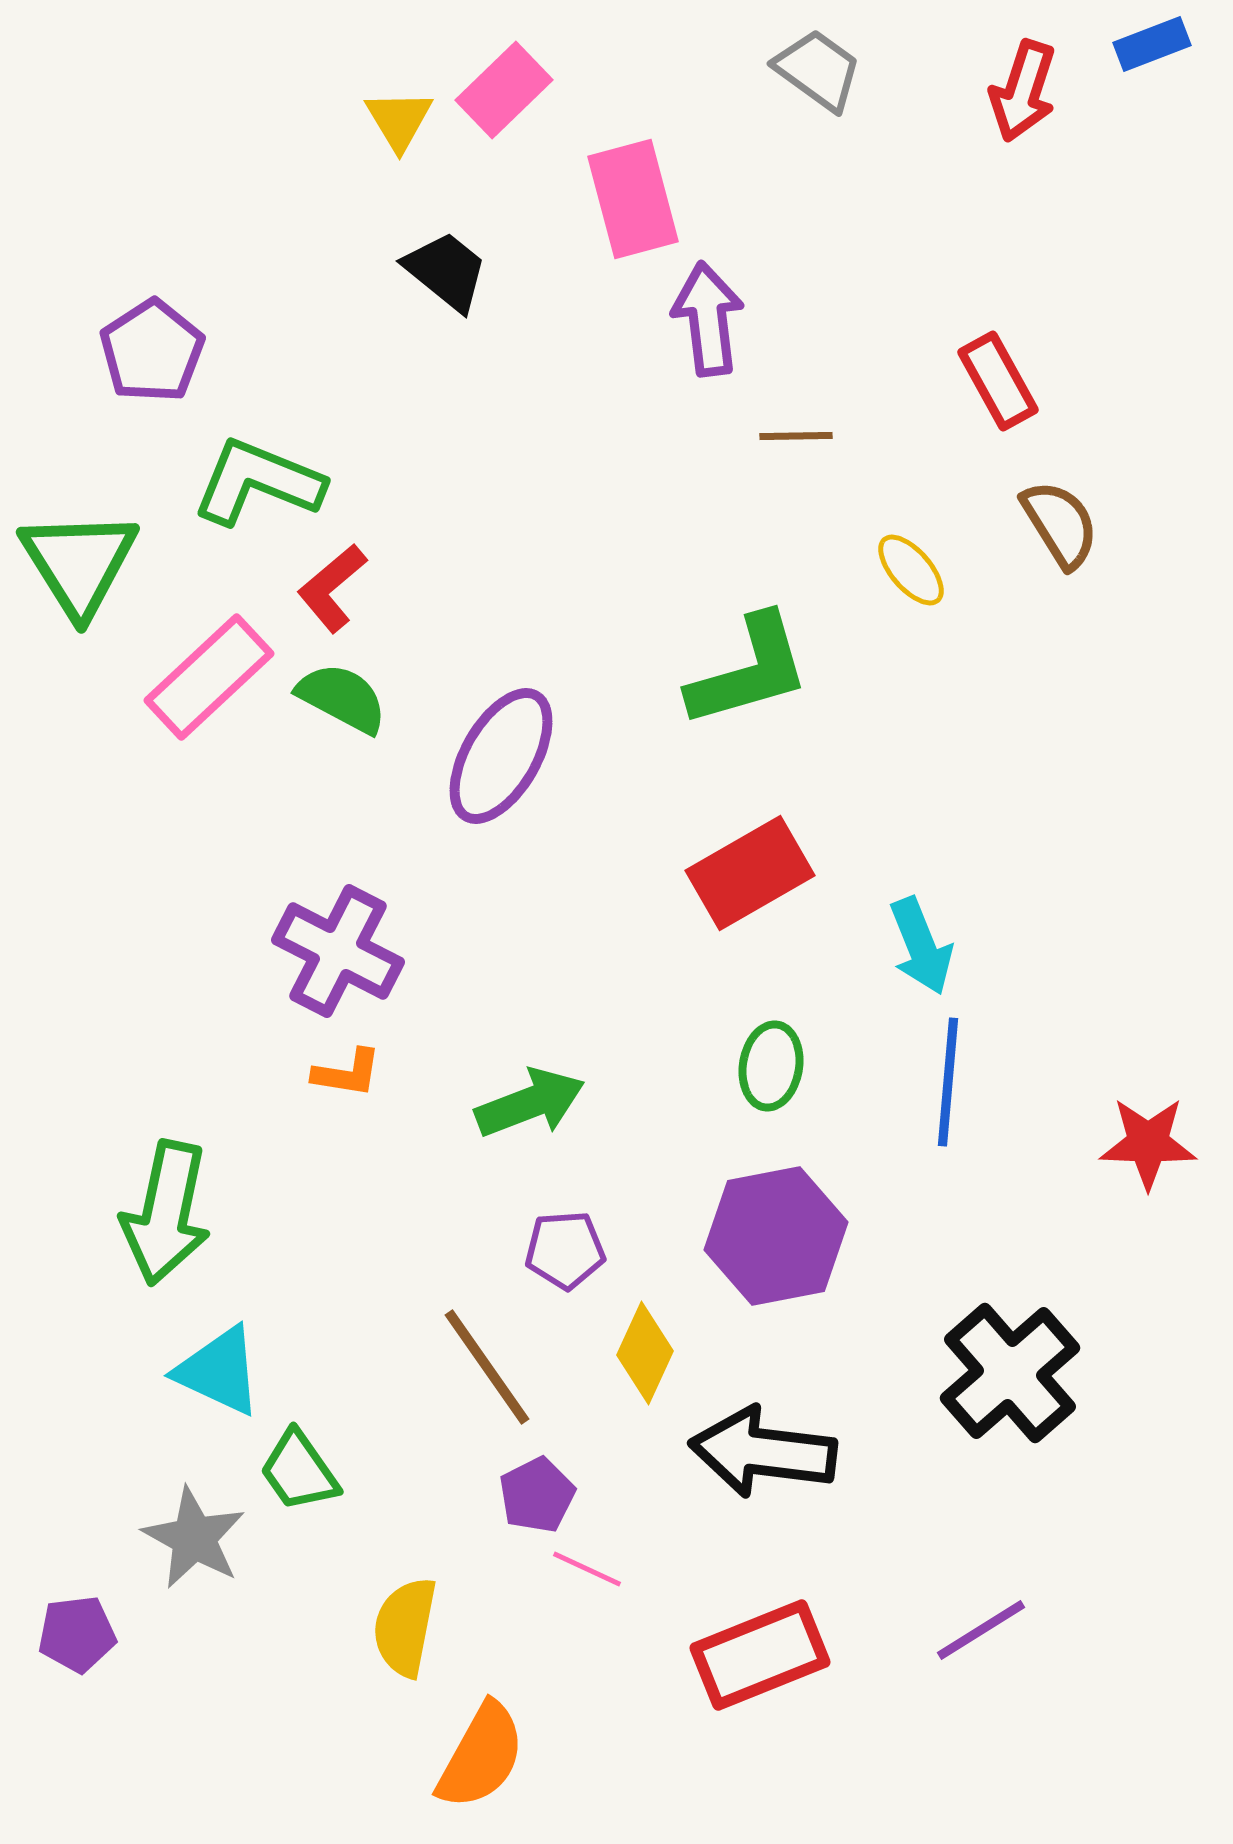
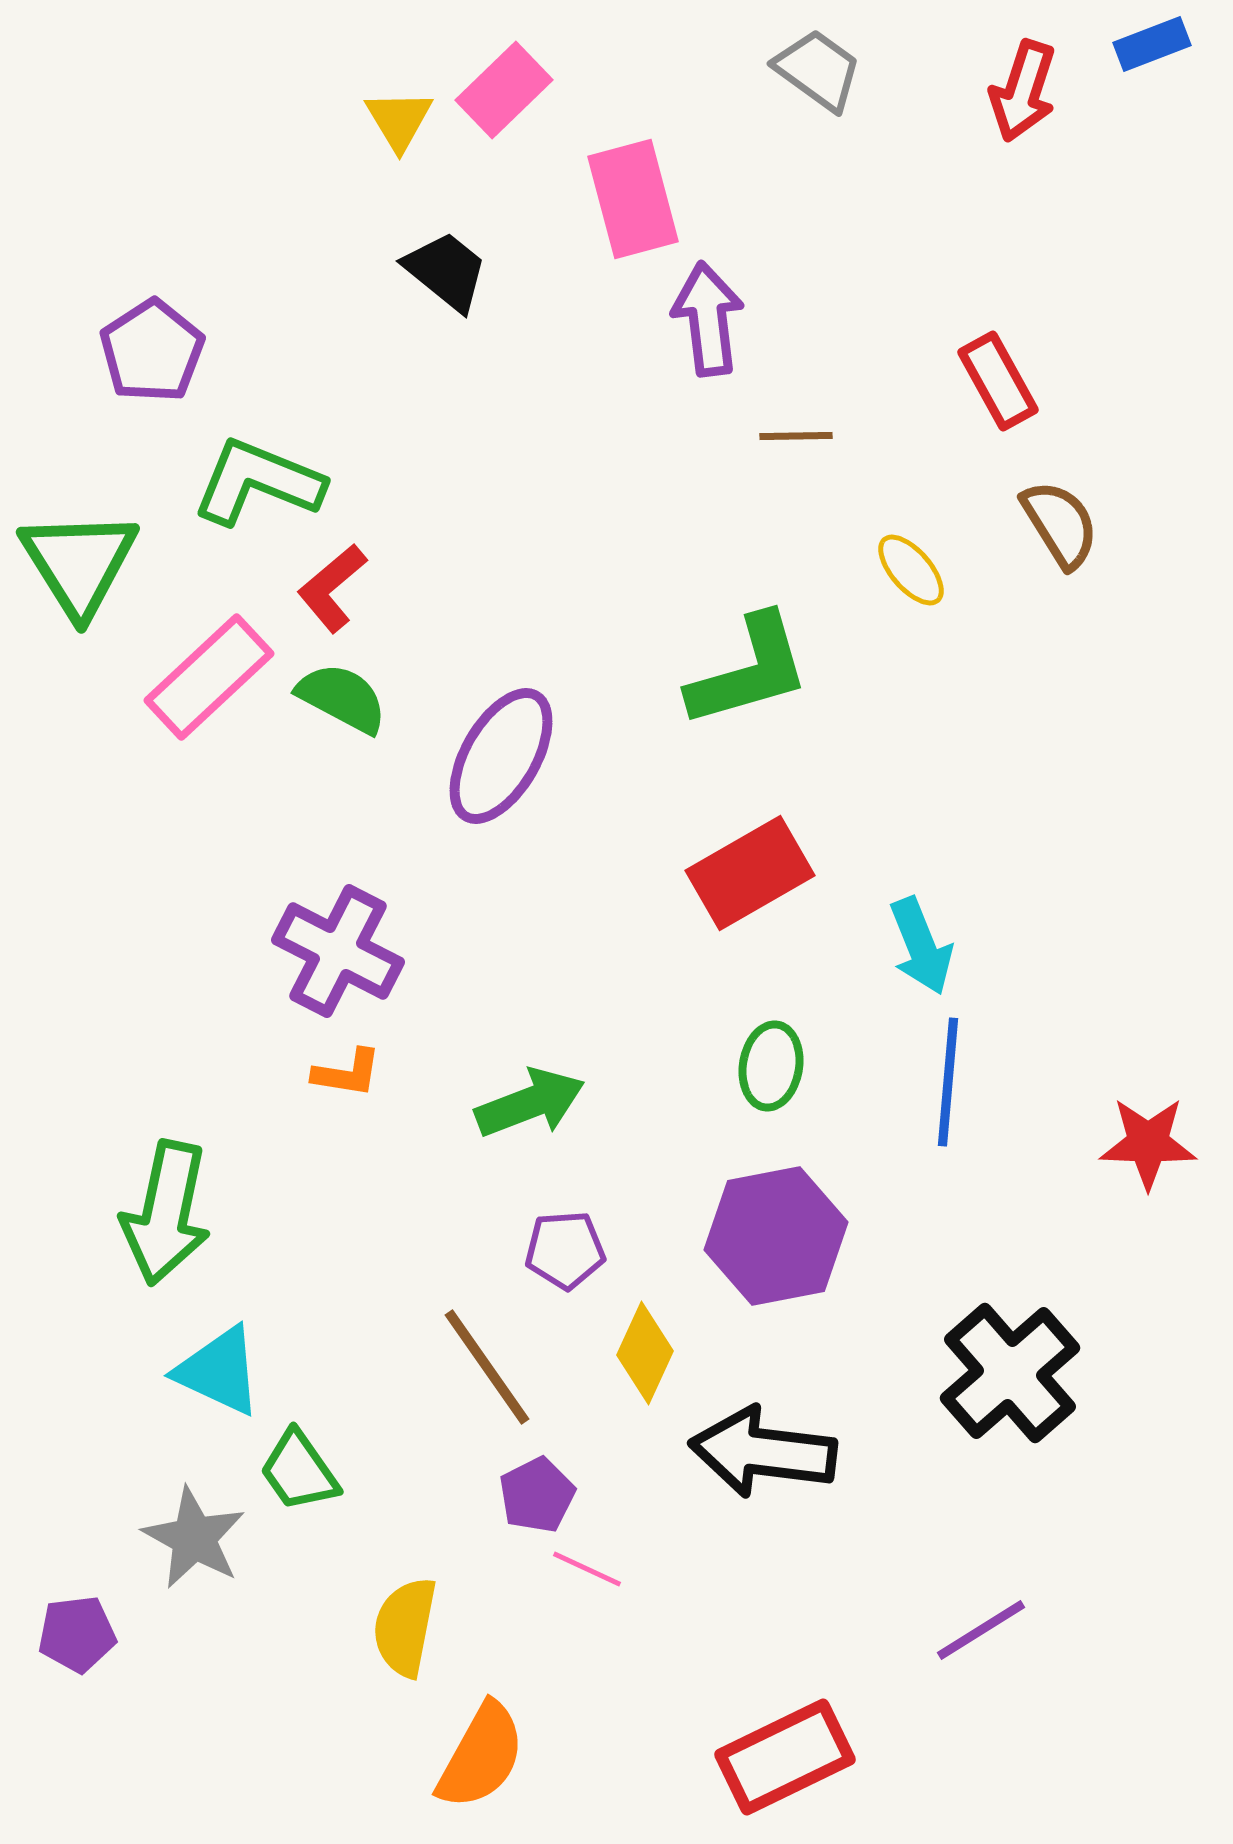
red rectangle at (760, 1655): moved 25 px right, 102 px down; rotated 4 degrees counterclockwise
